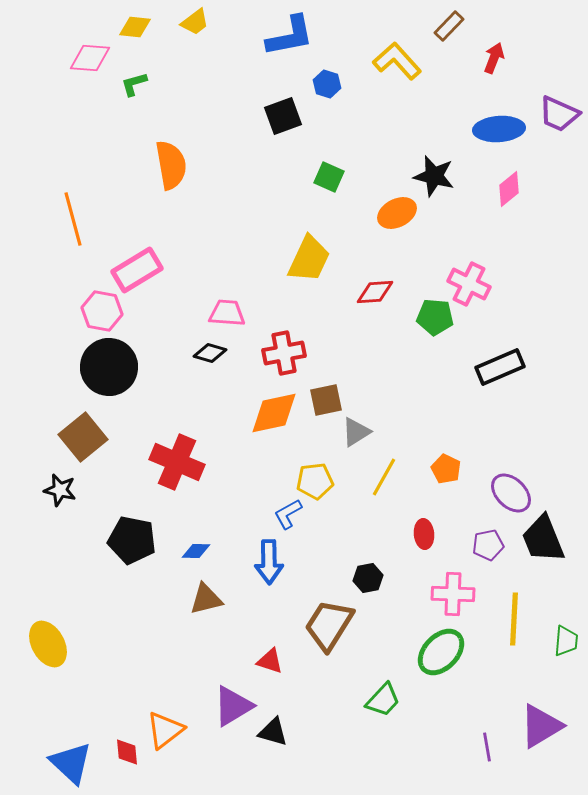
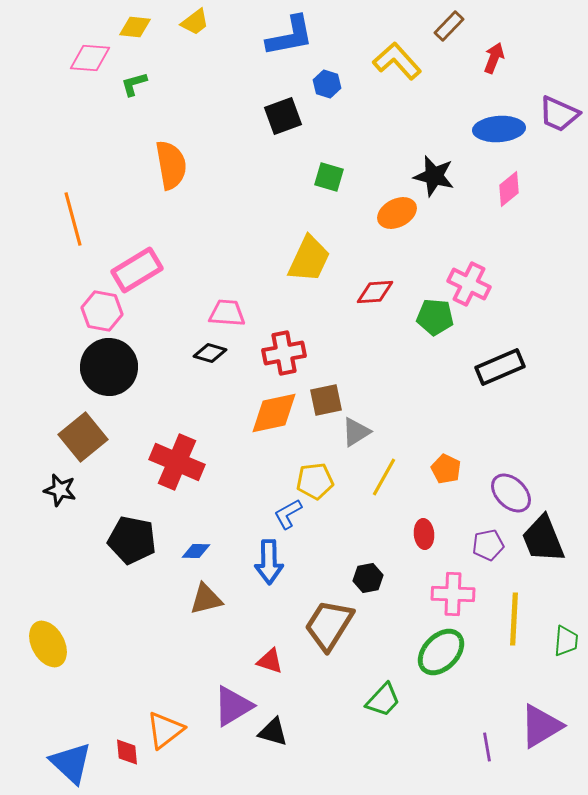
green square at (329, 177): rotated 8 degrees counterclockwise
